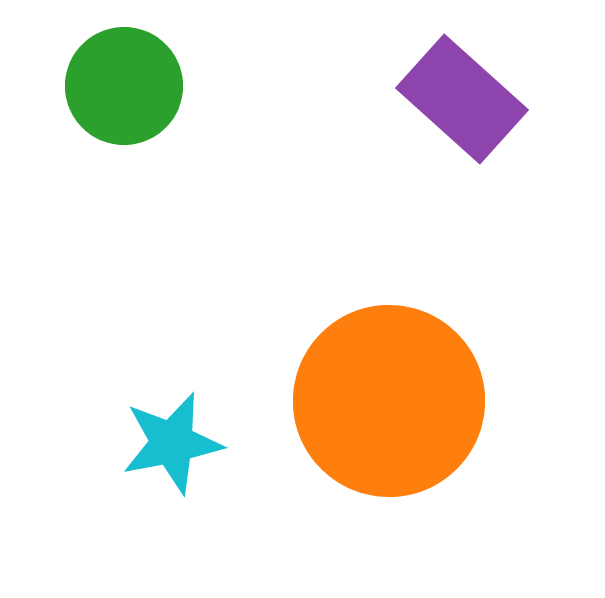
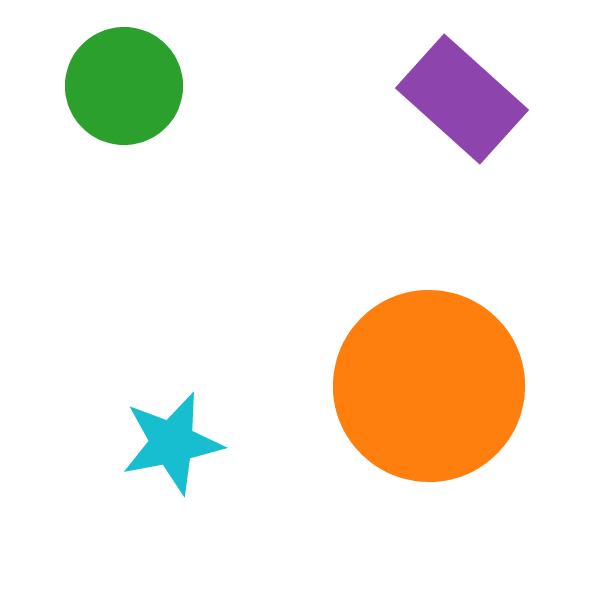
orange circle: moved 40 px right, 15 px up
